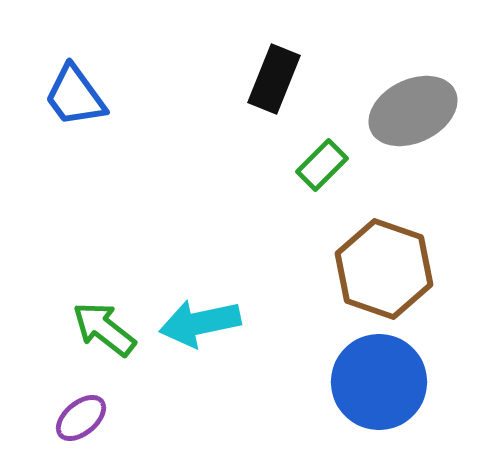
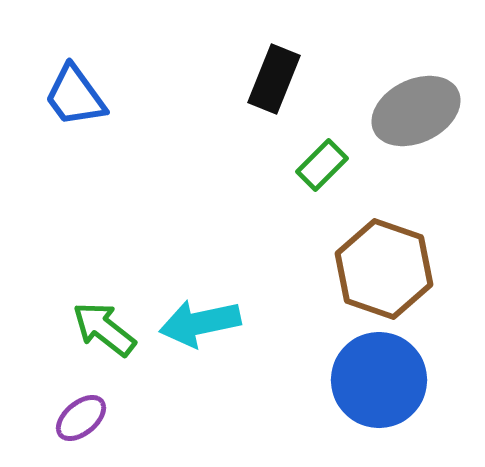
gray ellipse: moved 3 px right
blue circle: moved 2 px up
